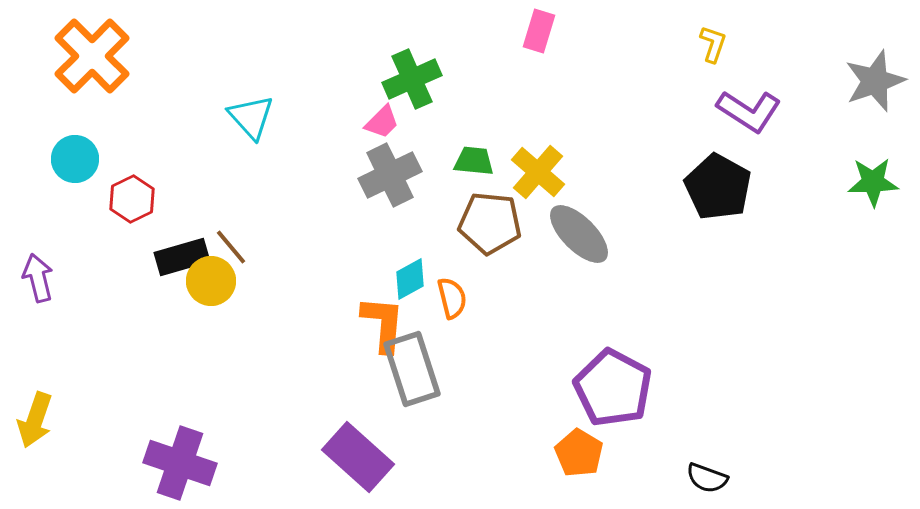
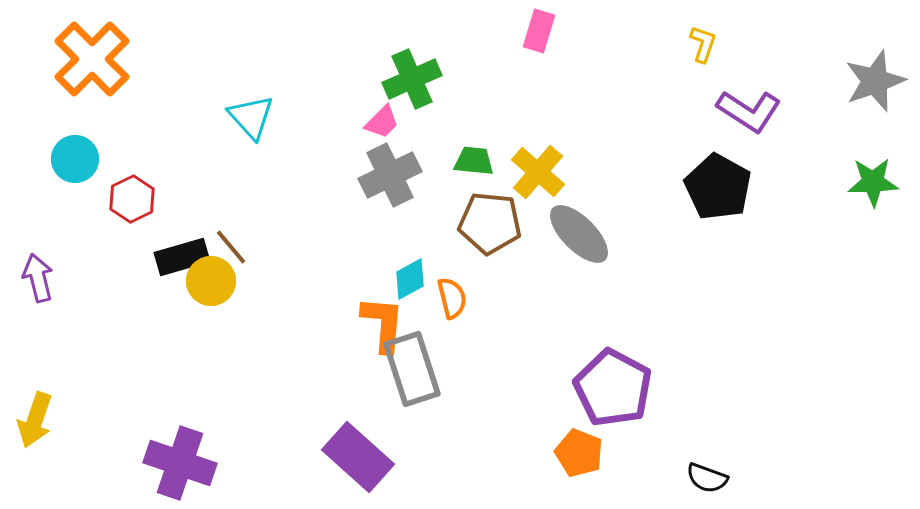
yellow L-shape: moved 10 px left
orange cross: moved 3 px down
orange pentagon: rotated 9 degrees counterclockwise
